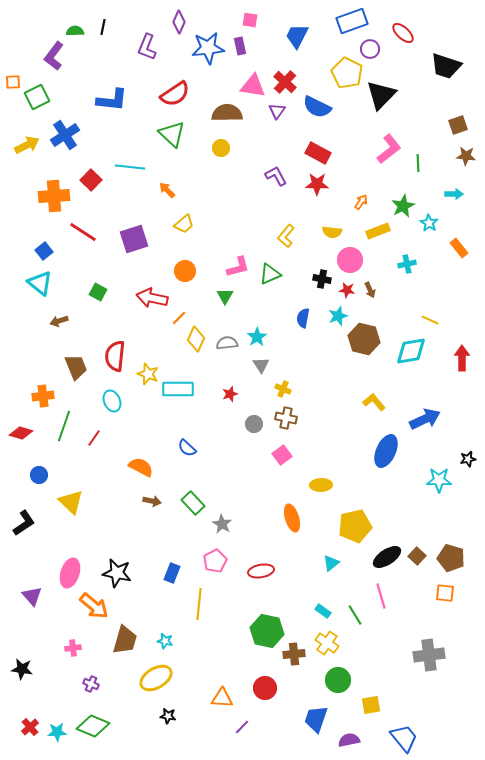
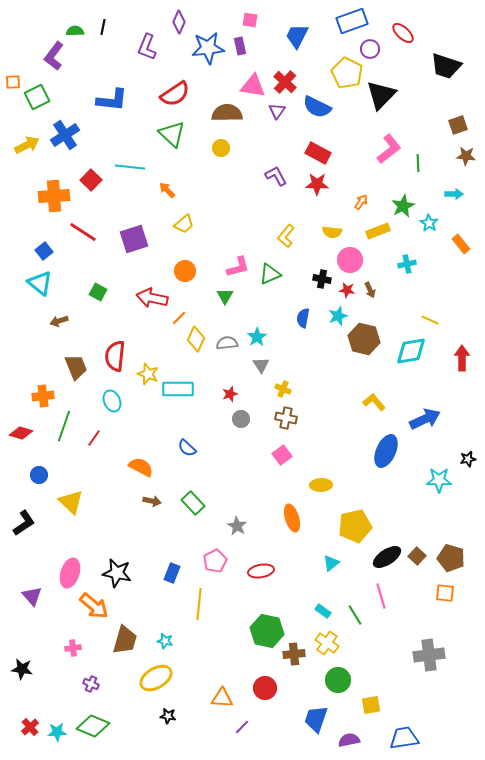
orange rectangle at (459, 248): moved 2 px right, 4 px up
gray circle at (254, 424): moved 13 px left, 5 px up
gray star at (222, 524): moved 15 px right, 2 px down
blue trapezoid at (404, 738): rotated 60 degrees counterclockwise
